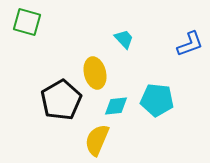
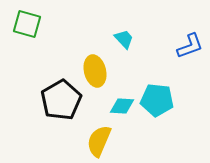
green square: moved 2 px down
blue L-shape: moved 2 px down
yellow ellipse: moved 2 px up
cyan diamond: moved 6 px right; rotated 10 degrees clockwise
yellow semicircle: moved 2 px right, 1 px down
